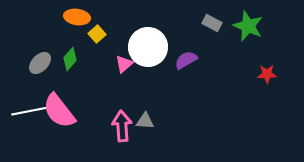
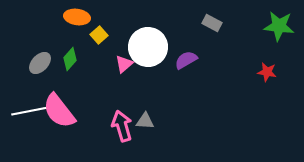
green star: moved 31 px right; rotated 16 degrees counterclockwise
yellow square: moved 2 px right, 1 px down
red star: moved 2 px up; rotated 12 degrees clockwise
pink arrow: rotated 12 degrees counterclockwise
